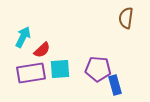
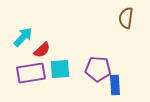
cyan arrow: rotated 15 degrees clockwise
blue rectangle: rotated 12 degrees clockwise
